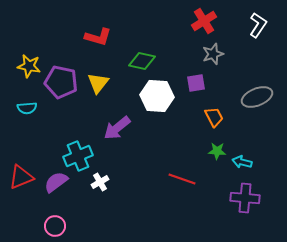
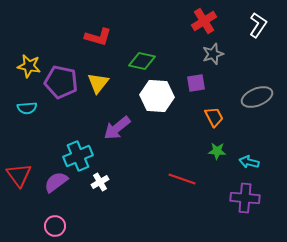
cyan arrow: moved 7 px right
red triangle: moved 2 px left, 2 px up; rotated 44 degrees counterclockwise
